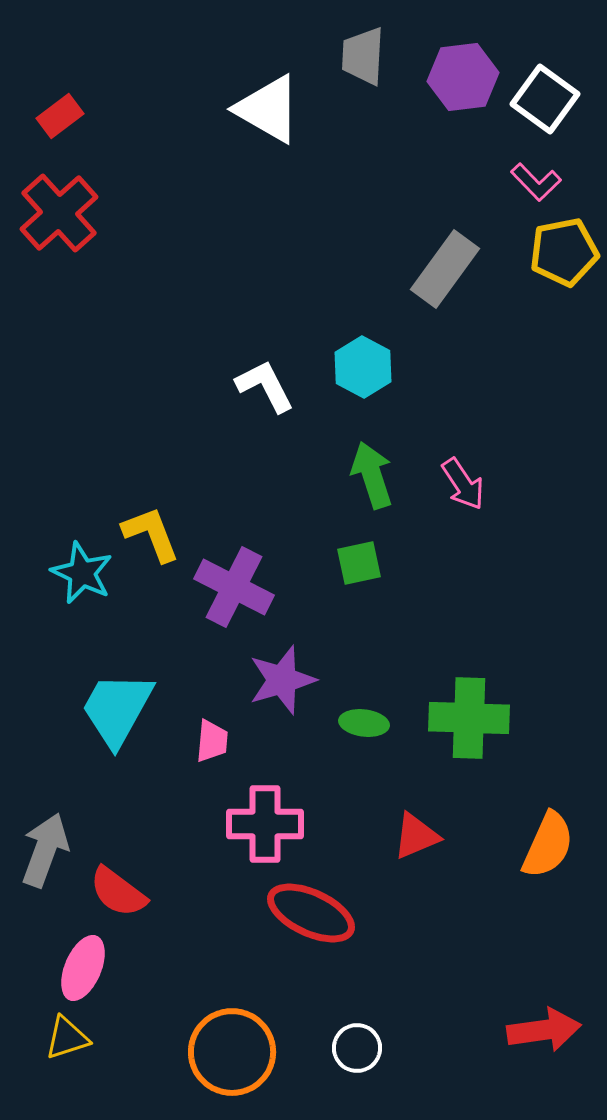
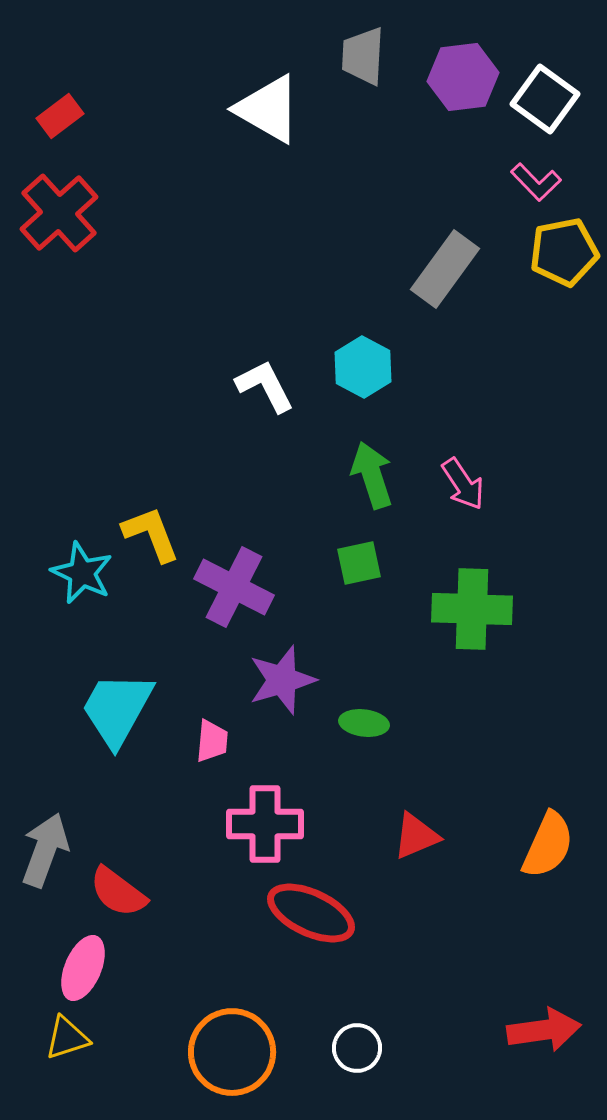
green cross: moved 3 px right, 109 px up
